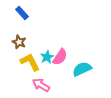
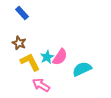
brown star: moved 1 px down
